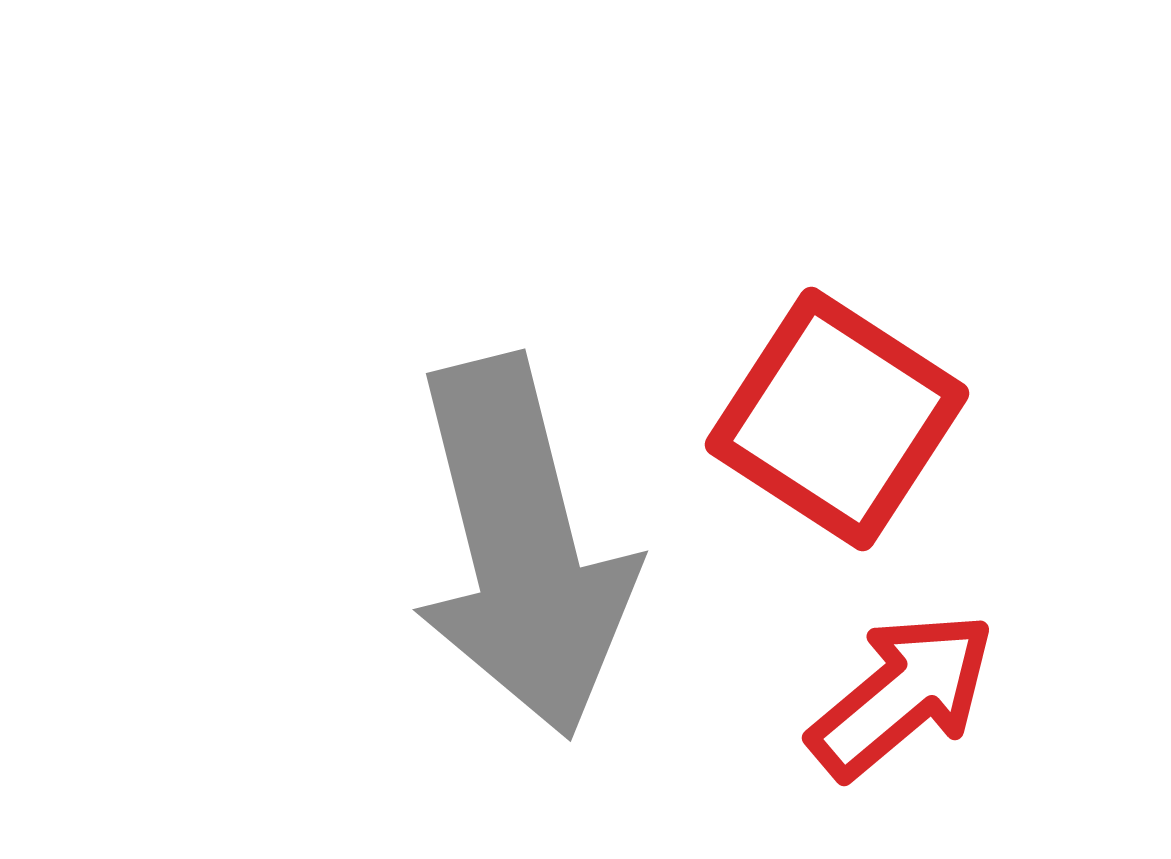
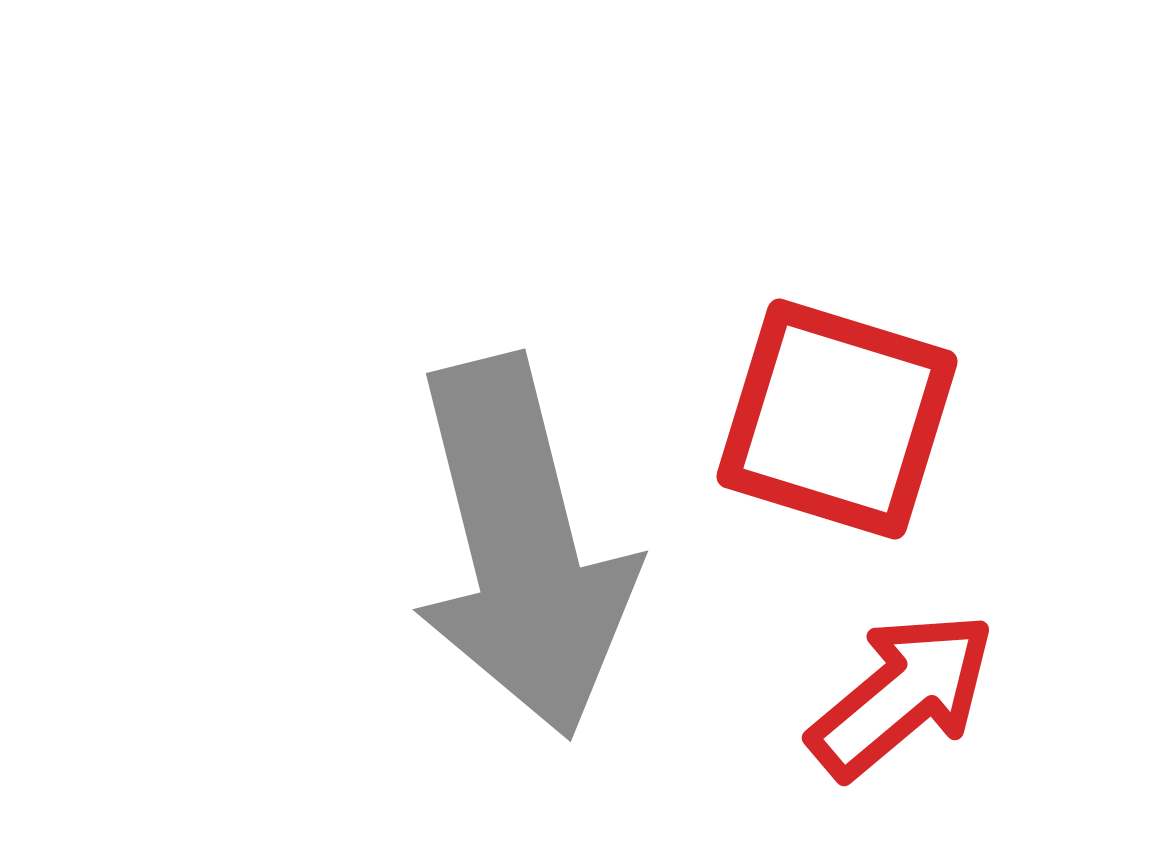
red square: rotated 16 degrees counterclockwise
